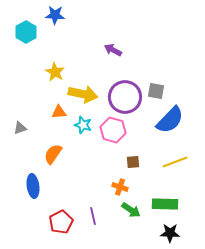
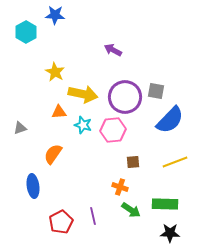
pink hexagon: rotated 20 degrees counterclockwise
